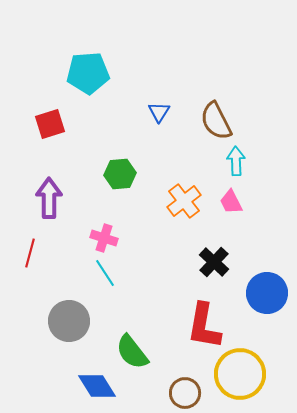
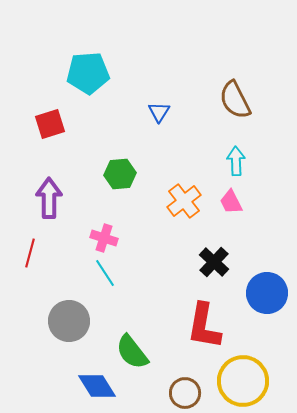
brown semicircle: moved 19 px right, 21 px up
yellow circle: moved 3 px right, 7 px down
